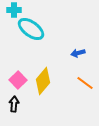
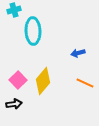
cyan cross: rotated 16 degrees counterclockwise
cyan ellipse: moved 2 px right, 2 px down; rotated 52 degrees clockwise
orange line: rotated 12 degrees counterclockwise
black arrow: rotated 77 degrees clockwise
